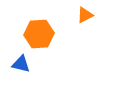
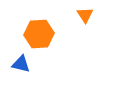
orange triangle: rotated 36 degrees counterclockwise
